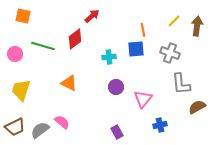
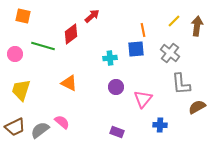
red diamond: moved 4 px left, 5 px up
gray cross: rotated 18 degrees clockwise
cyan cross: moved 1 px right, 1 px down
blue cross: rotated 16 degrees clockwise
purple rectangle: rotated 40 degrees counterclockwise
